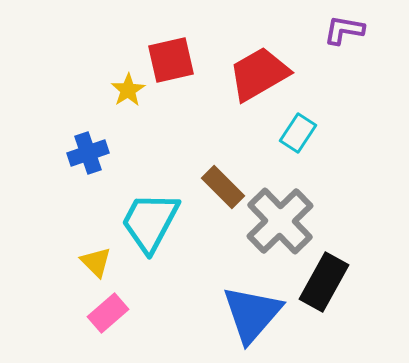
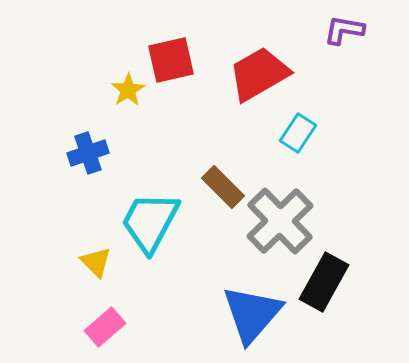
pink rectangle: moved 3 px left, 14 px down
